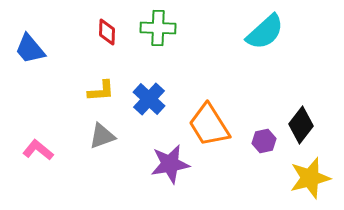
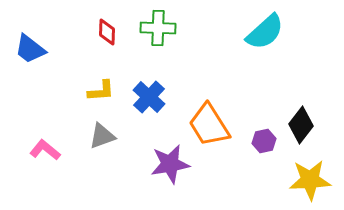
blue trapezoid: rotated 12 degrees counterclockwise
blue cross: moved 2 px up
pink L-shape: moved 7 px right
yellow star: moved 2 px down; rotated 12 degrees clockwise
